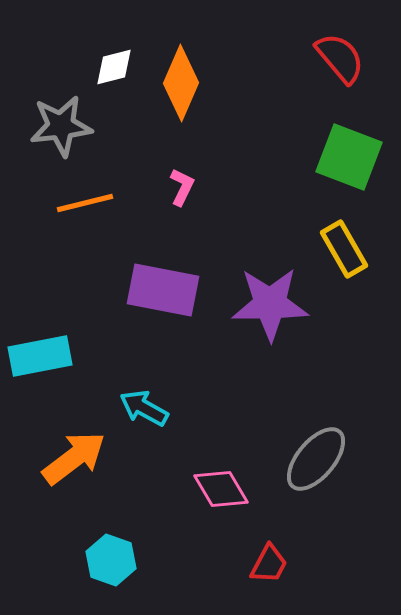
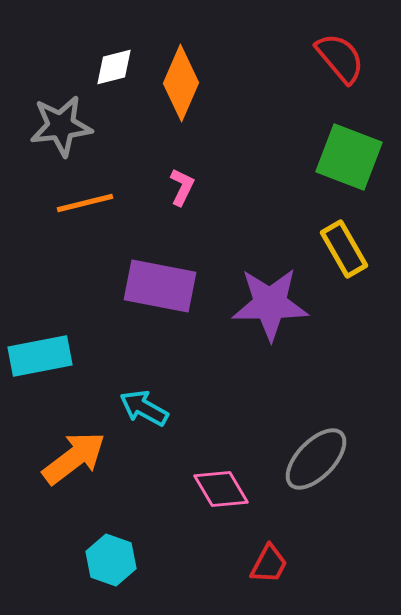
purple rectangle: moved 3 px left, 4 px up
gray ellipse: rotated 4 degrees clockwise
